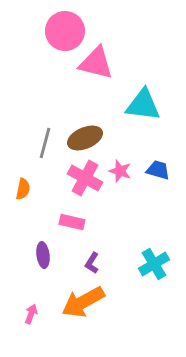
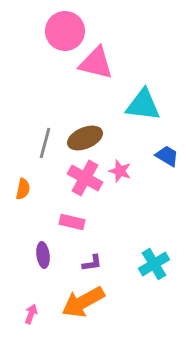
blue trapezoid: moved 9 px right, 14 px up; rotated 15 degrees clockwise
purple L-shape: rotated 130 degrees counterclockwise
